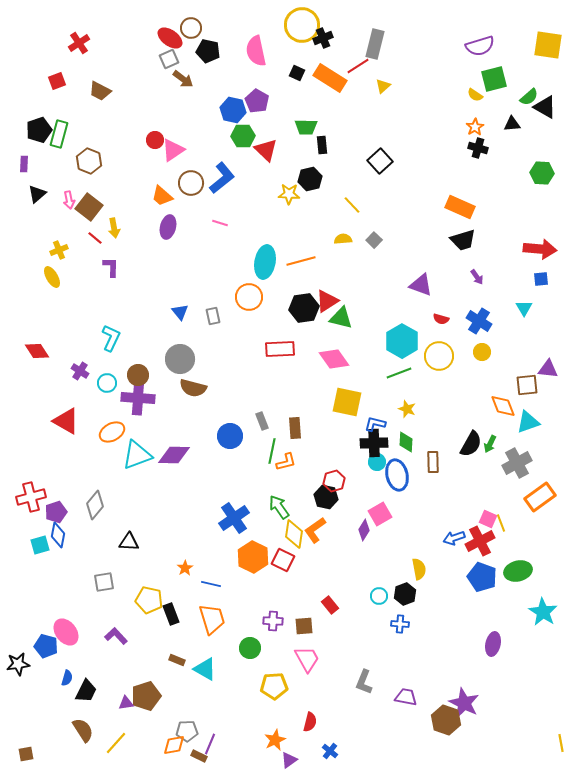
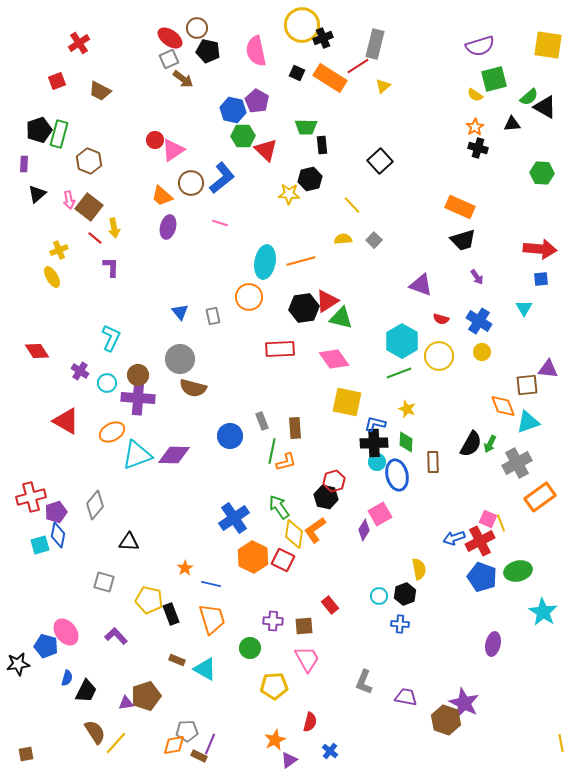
brown circle at (191, 28): moved 6 px right
gray square at (104, 582): rotated 25 degrees clockwise
brown semicircle at (83, 730): moved 12 px right, 2 px down
